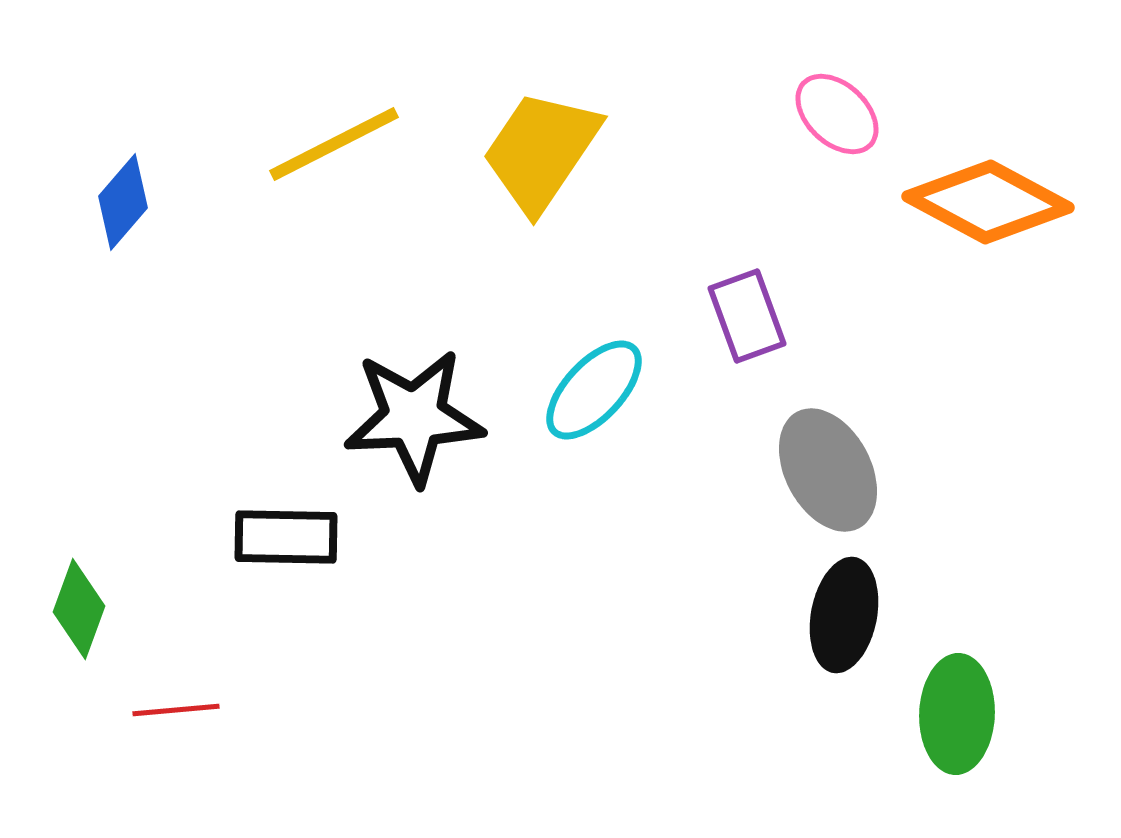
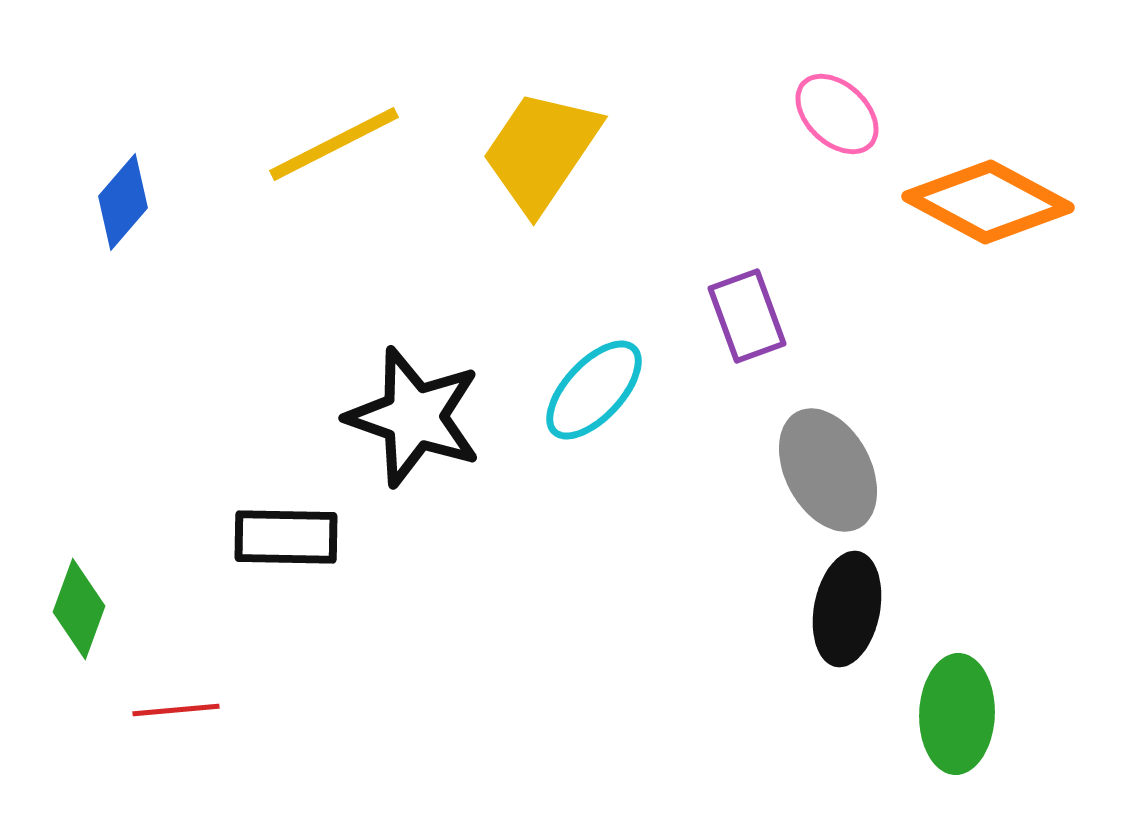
black star: rotated 22 degrees clockwise
black ellipse: moved 3 px right, 6 px up
